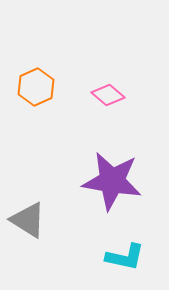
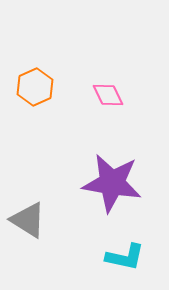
orange hexagon: moved 1 px left
pink diamond: rotated 24 degrees clockwise
purple star: moved 2 px down
